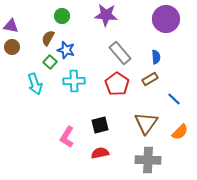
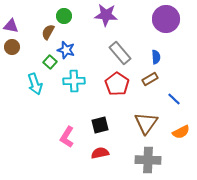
green circle: moved 2 px right
brown semicircle: moved 6 px up
orange semicircle: moved 1 px right; rotated 18 degrees clockwise
